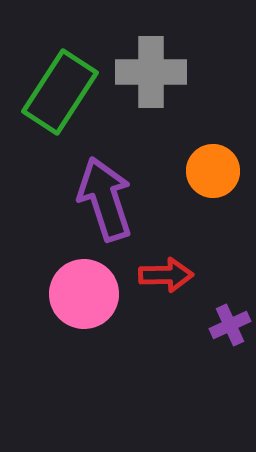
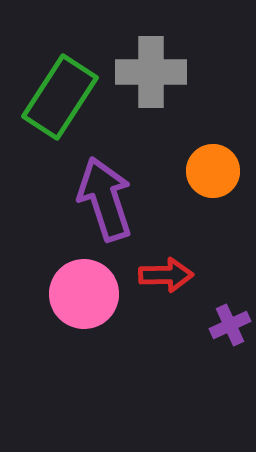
green rectangle: moved 5 px down
